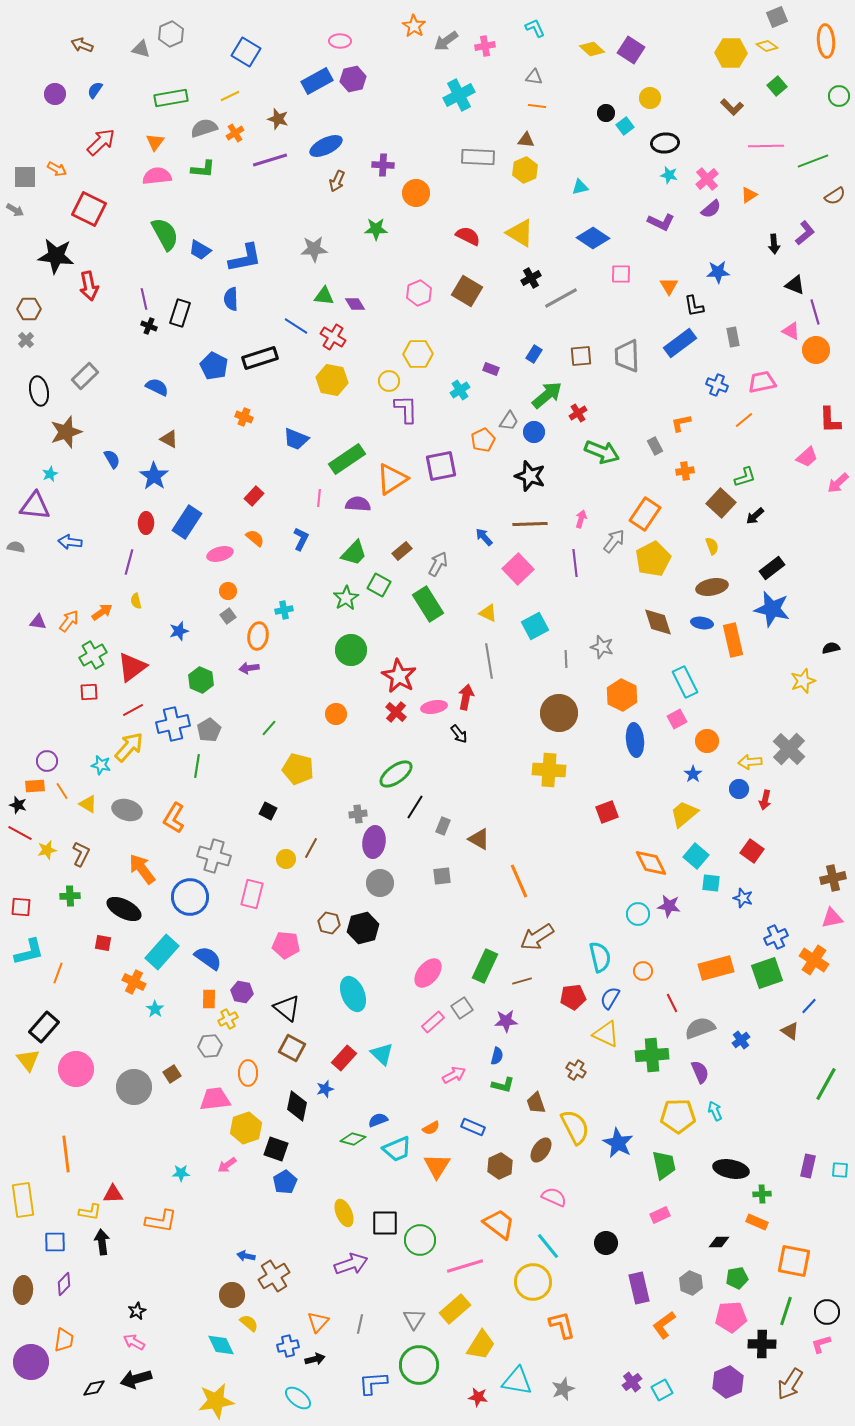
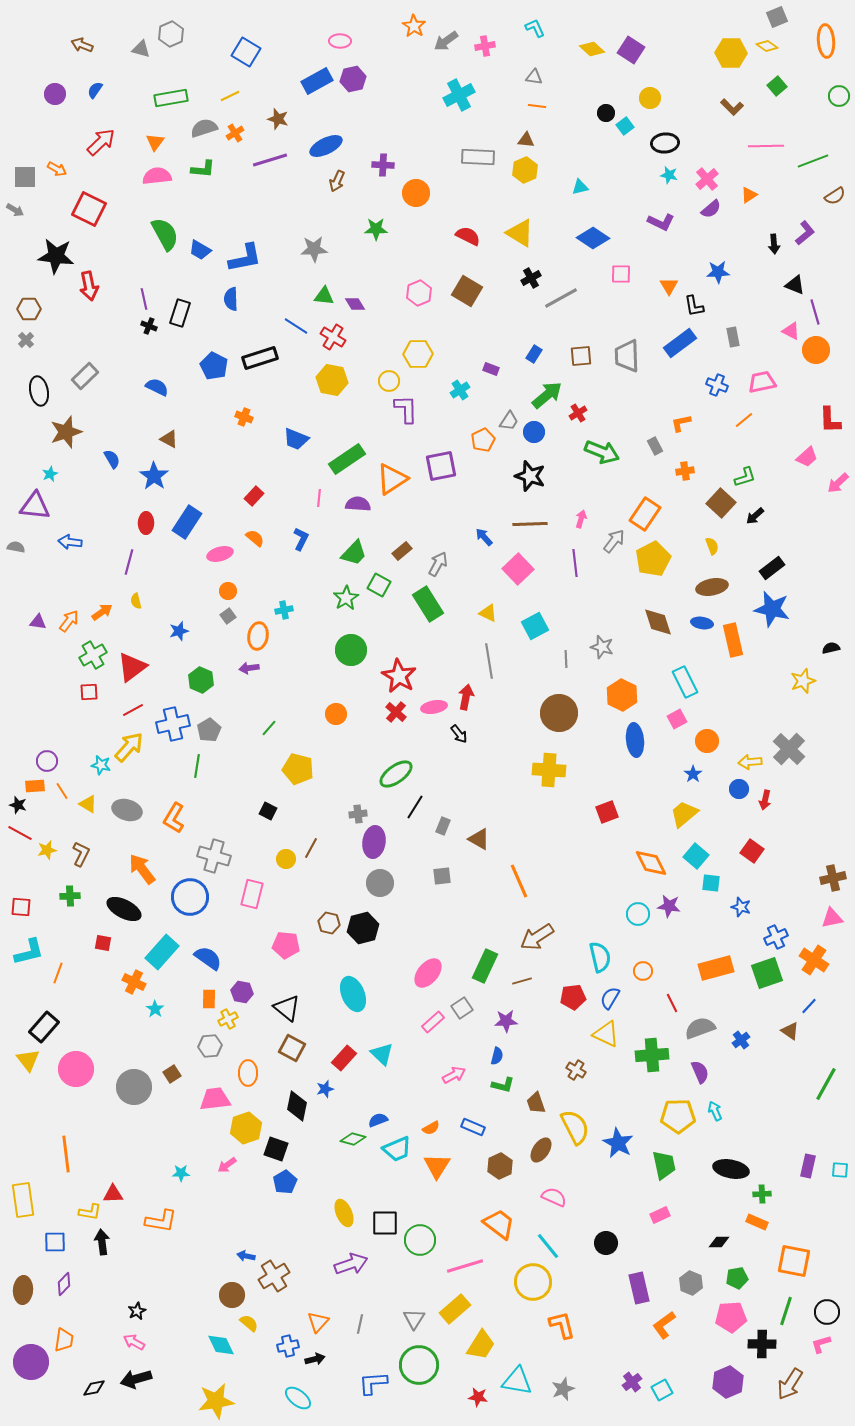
blue star at (743, 898): moved 2 px left, 9 px down
